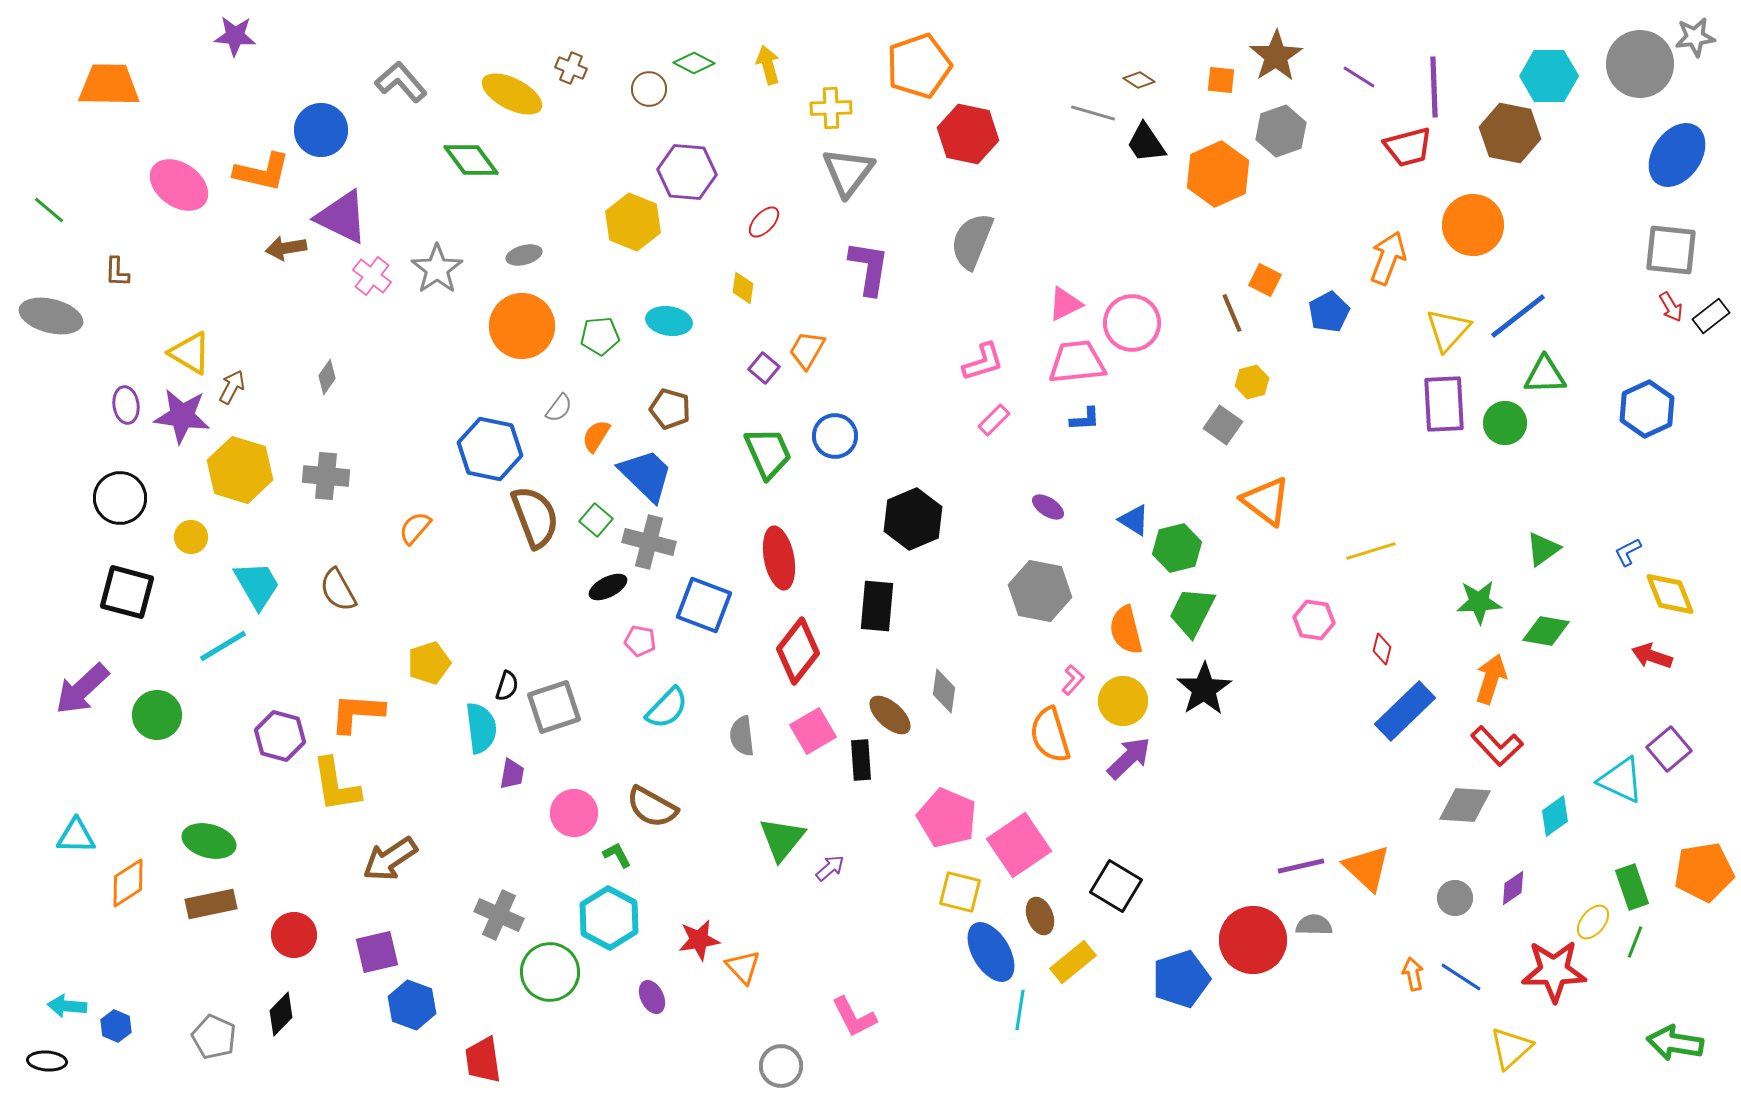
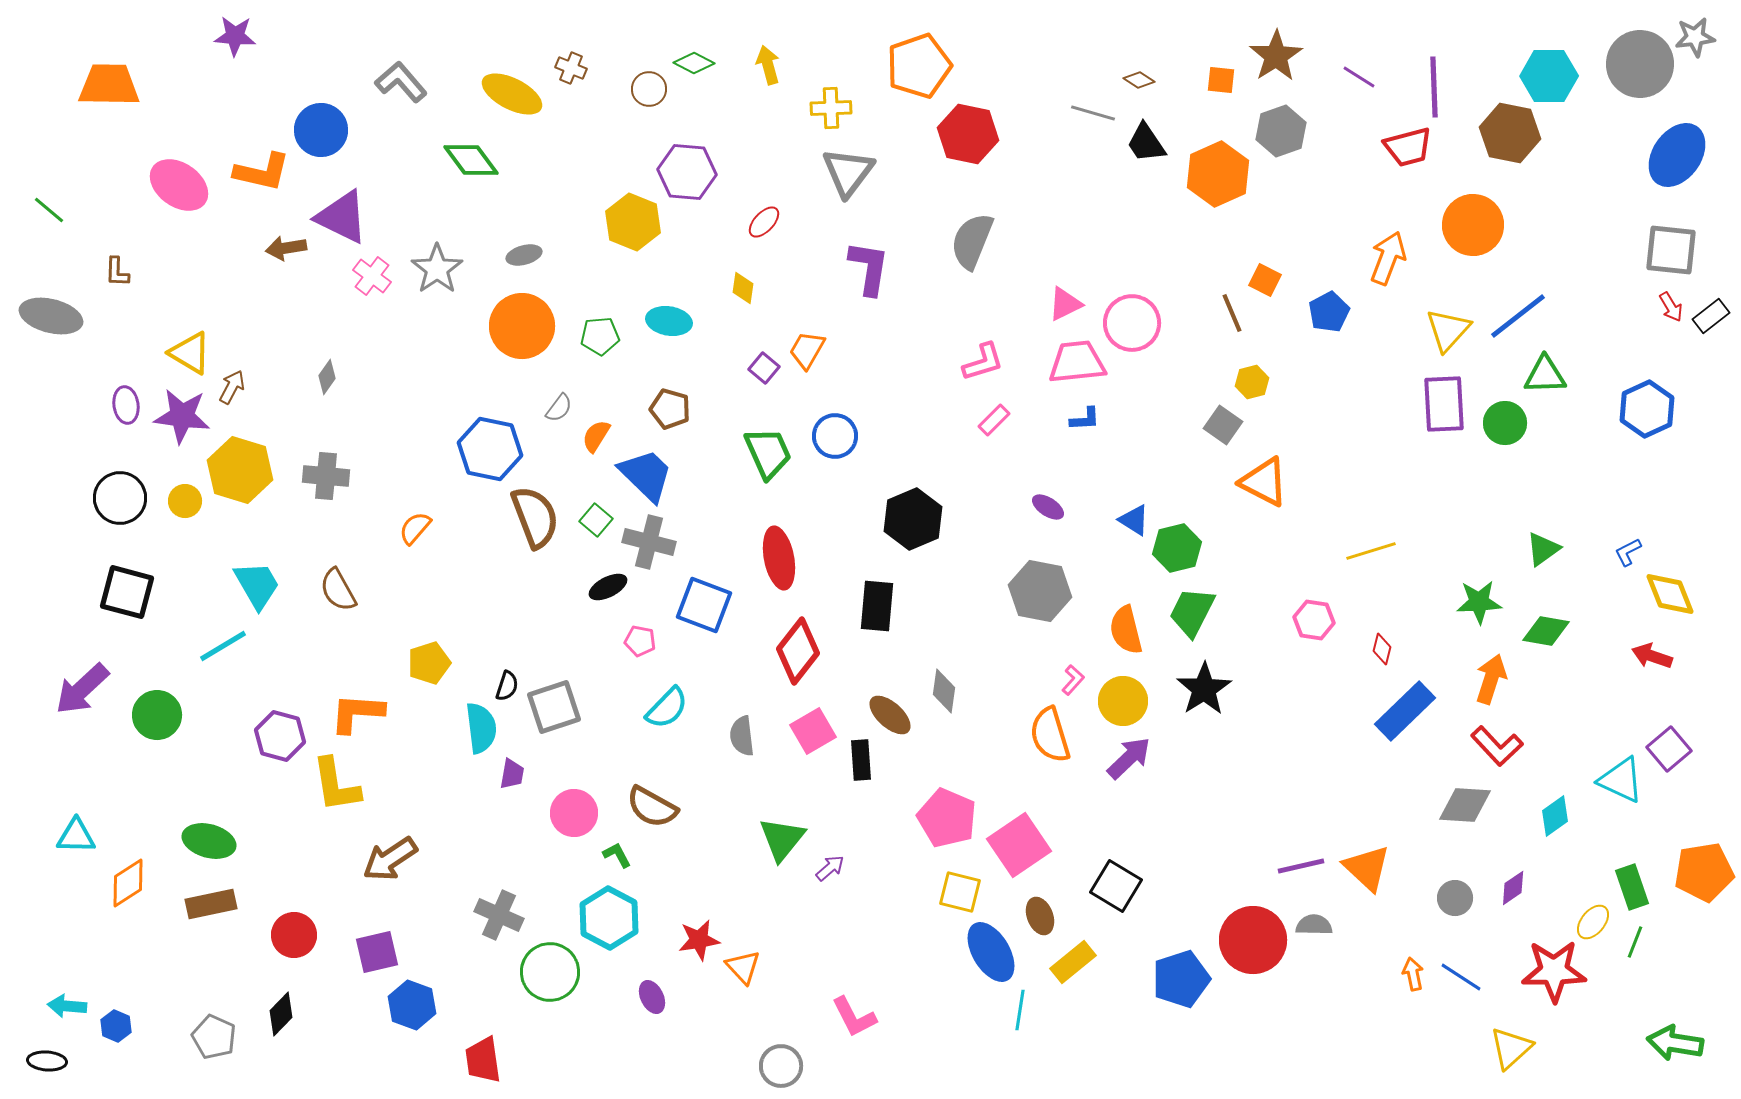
orange triangle at (1266, 501): moved 2 px left, 19 px up; rotated 10 degrees counterclockwise
yellow circle at (191, 537): moved 6 px left, 36 px up
